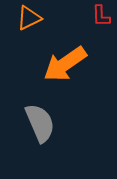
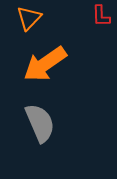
orange triangle: rotated 20 degrees counterclockwise
orange arrow: moved 20 px left
